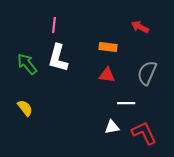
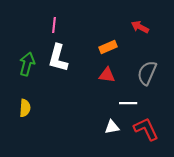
orange rectangle: rotated 30 degrees counterclockwise
green arrow: rotated 55 degrees clockwise
white line: moved 2 px right
yellow semicircle: rotated 42 degrees clockwise
red L-shape: moved 2 px right, 4 px up
